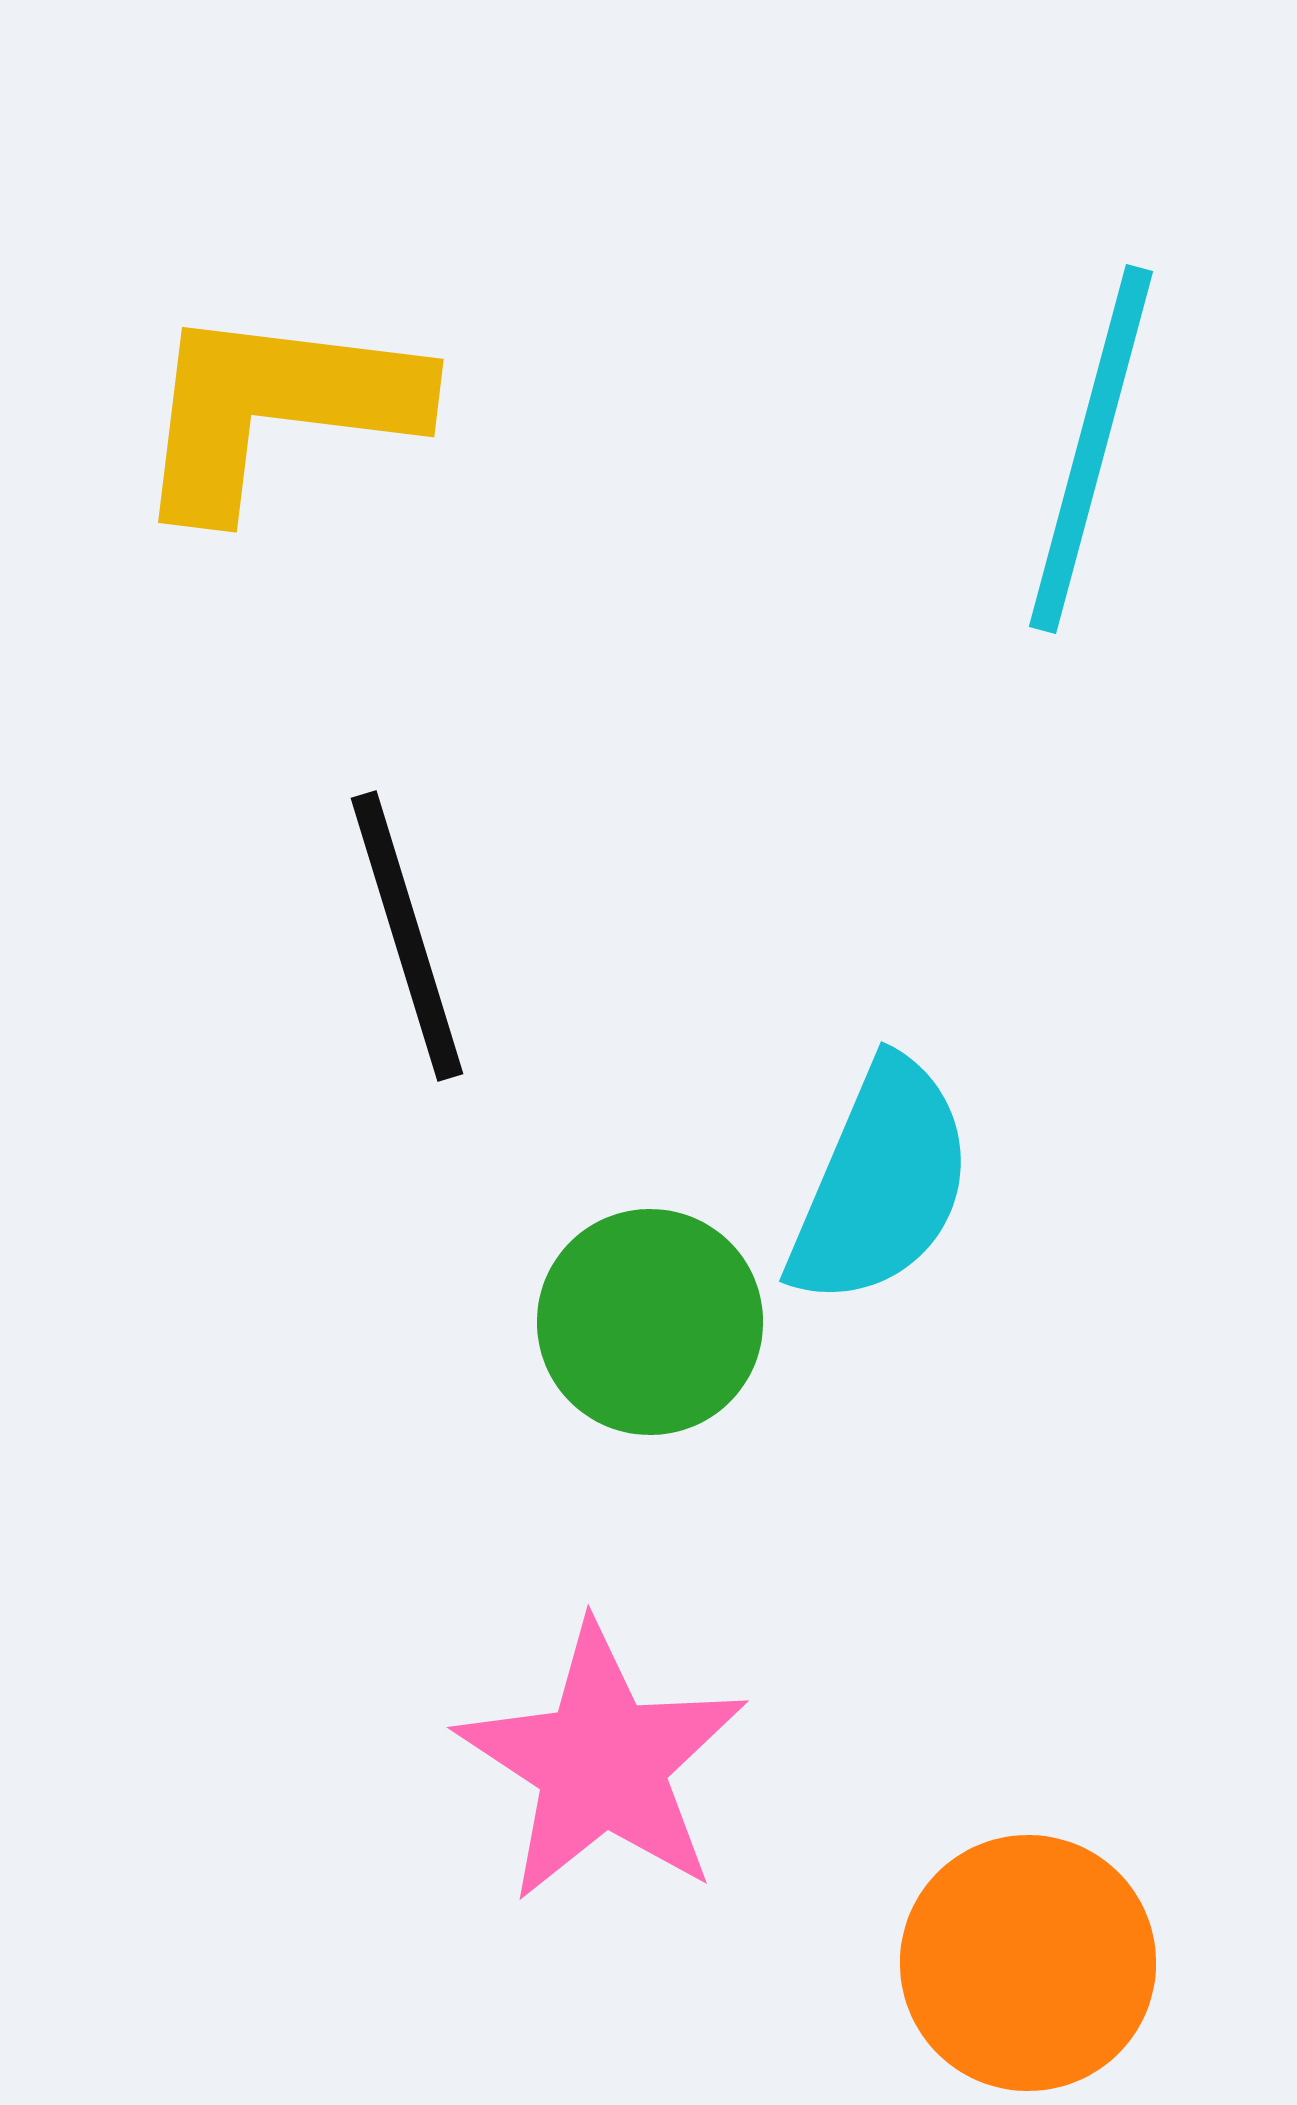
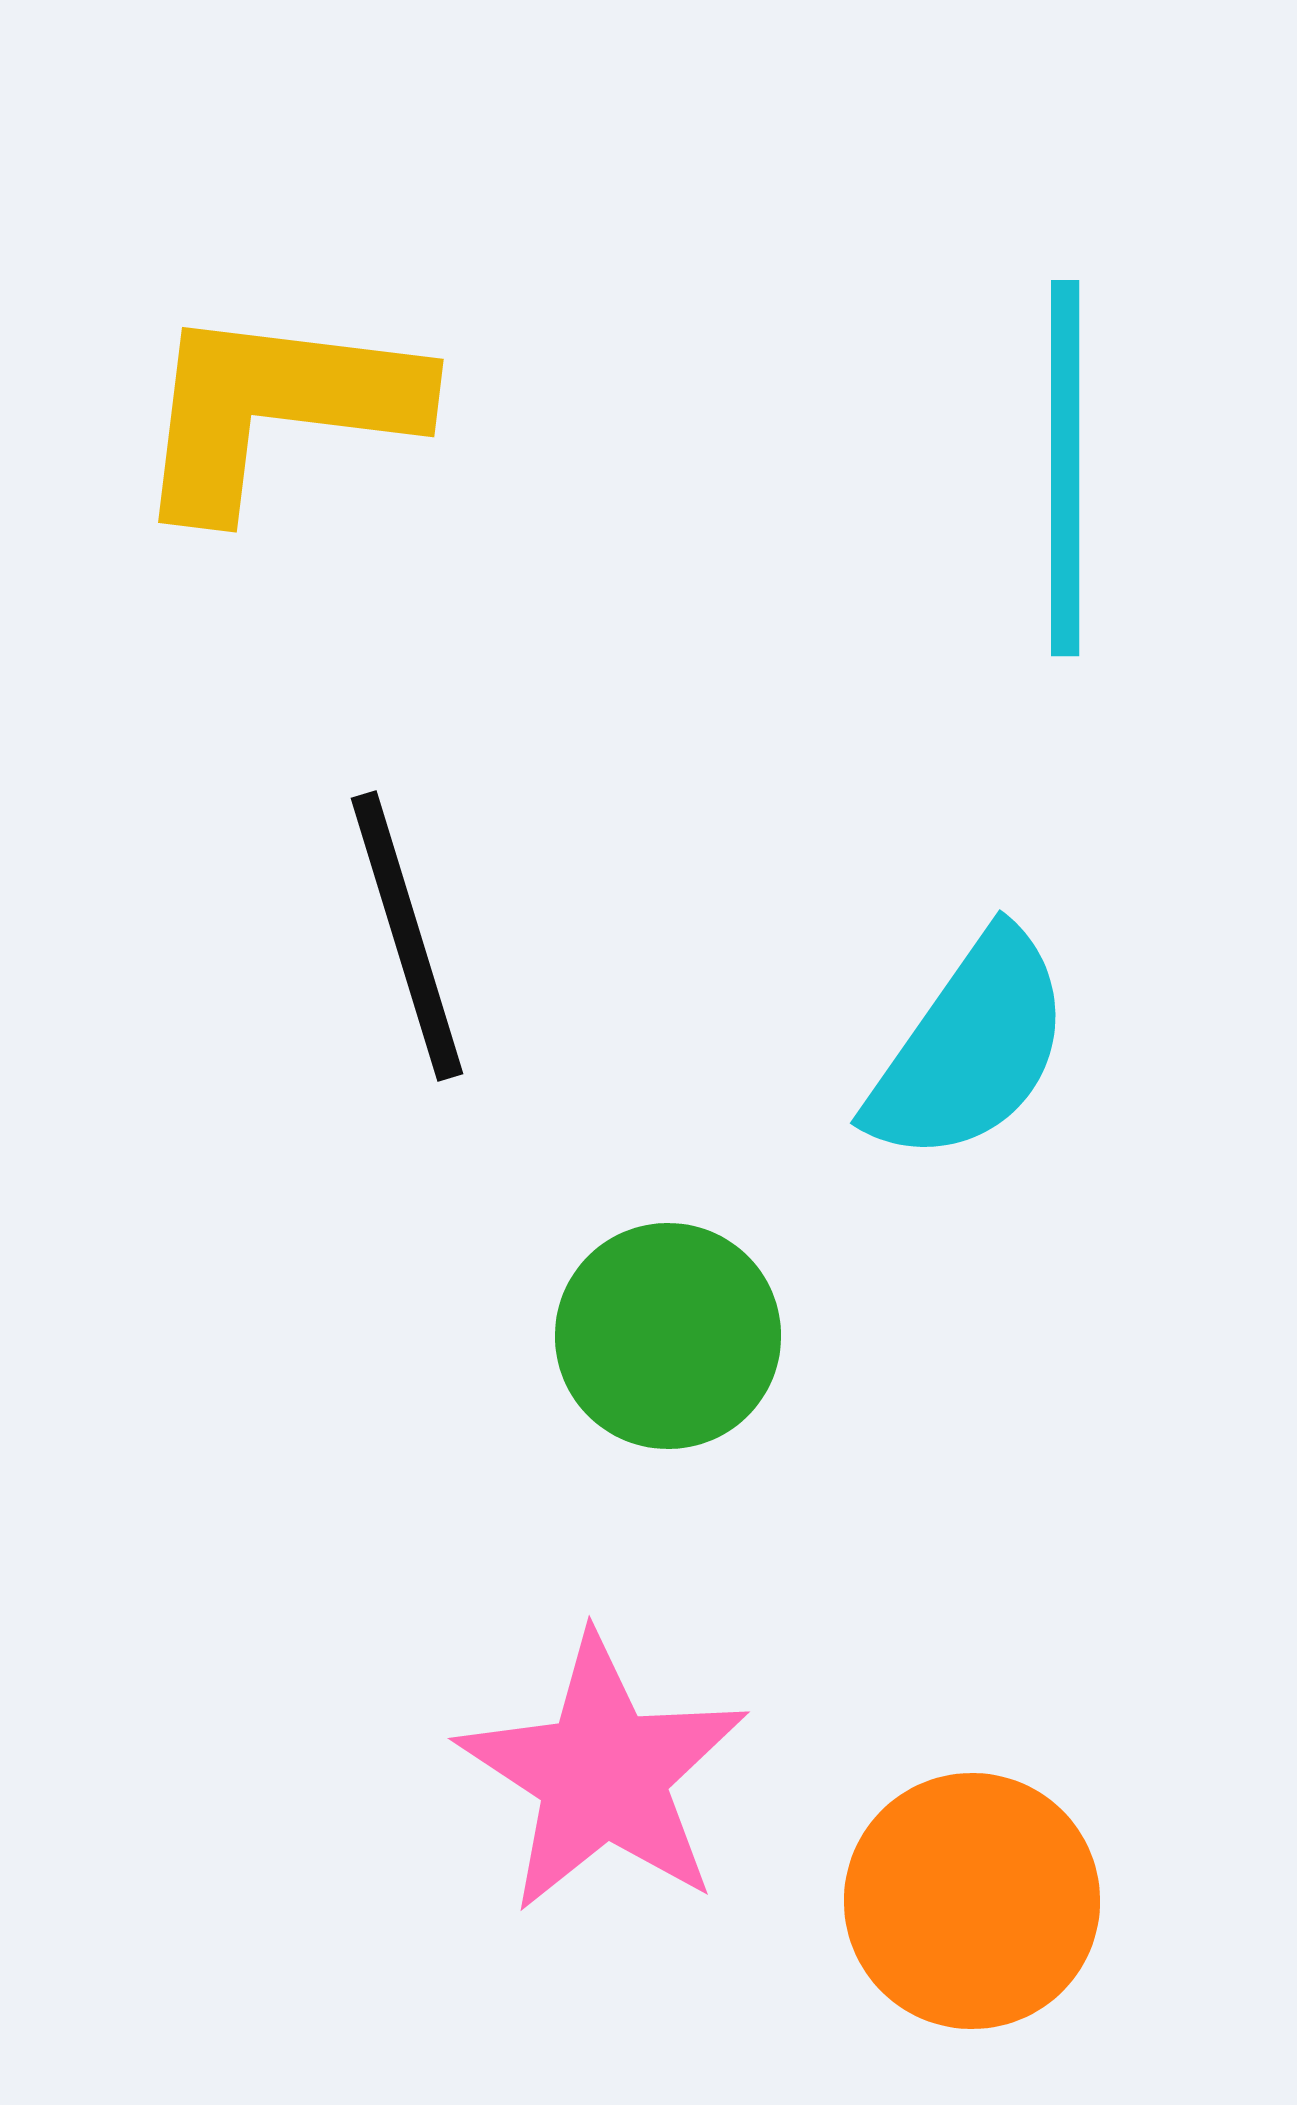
cyan line: moved 26 px left, 19 px down; rotated 15 degrees counterclockwise
cyan semicircle: moved 89 px right, 135 px up; rotated 12 degrees clockwise
green circle: moved 18 px right, 14 px down
pink star: moved 1 px right, 11 px down
orange circle: moved 56 px left, 62 px up
